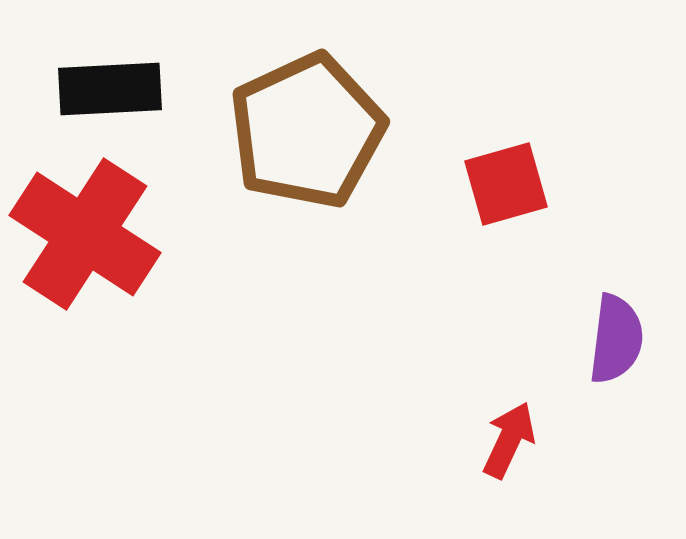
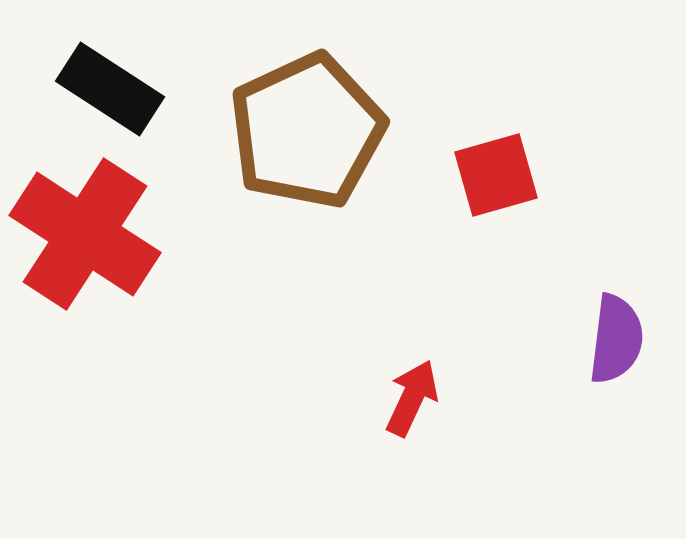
black rectangle: rotated 36 degrees clockwise
red square: moved 10 px left, 9 px up
red arrow: moved 97 px left, 42 px up
